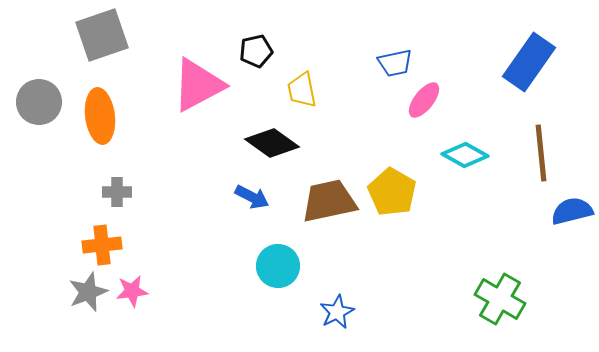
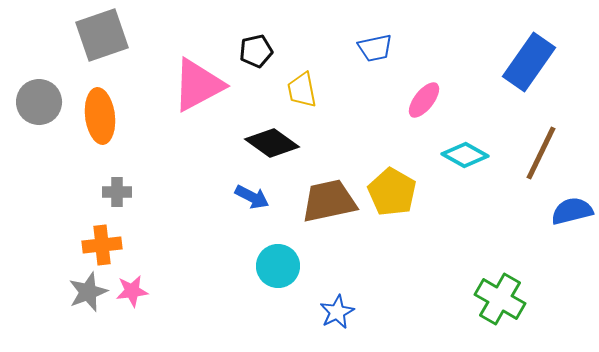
blue trapezoid: moved 20 px left, 15 px up
brown line: rotated 32 degrees clockwise
